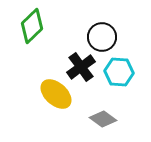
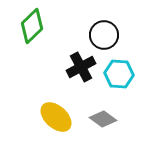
black circle: moved 2 px right, 2 px up
black cross: rotated 8 degrees clockwise
cyan hexagon: moved 2 px down
yellow ellipse: moved 23 px down
